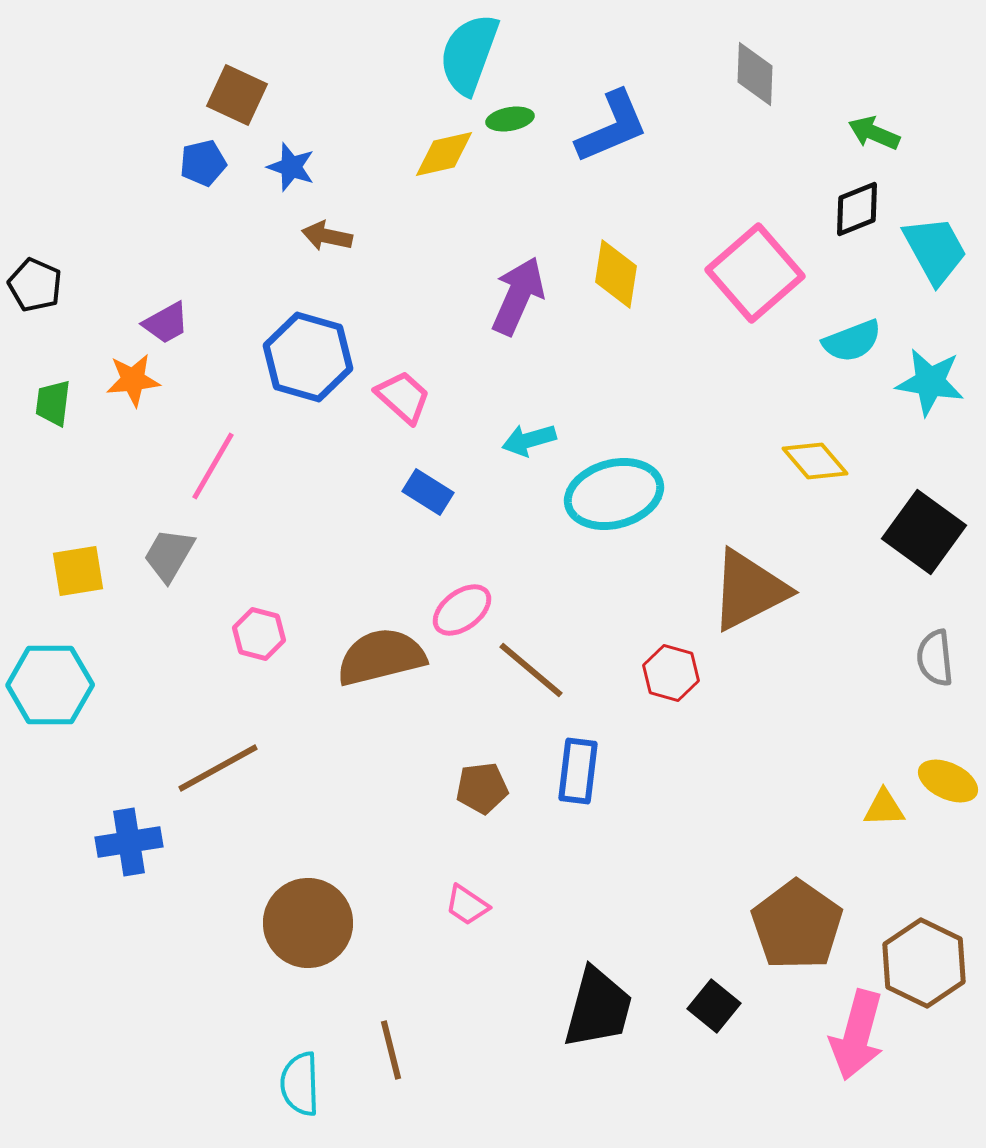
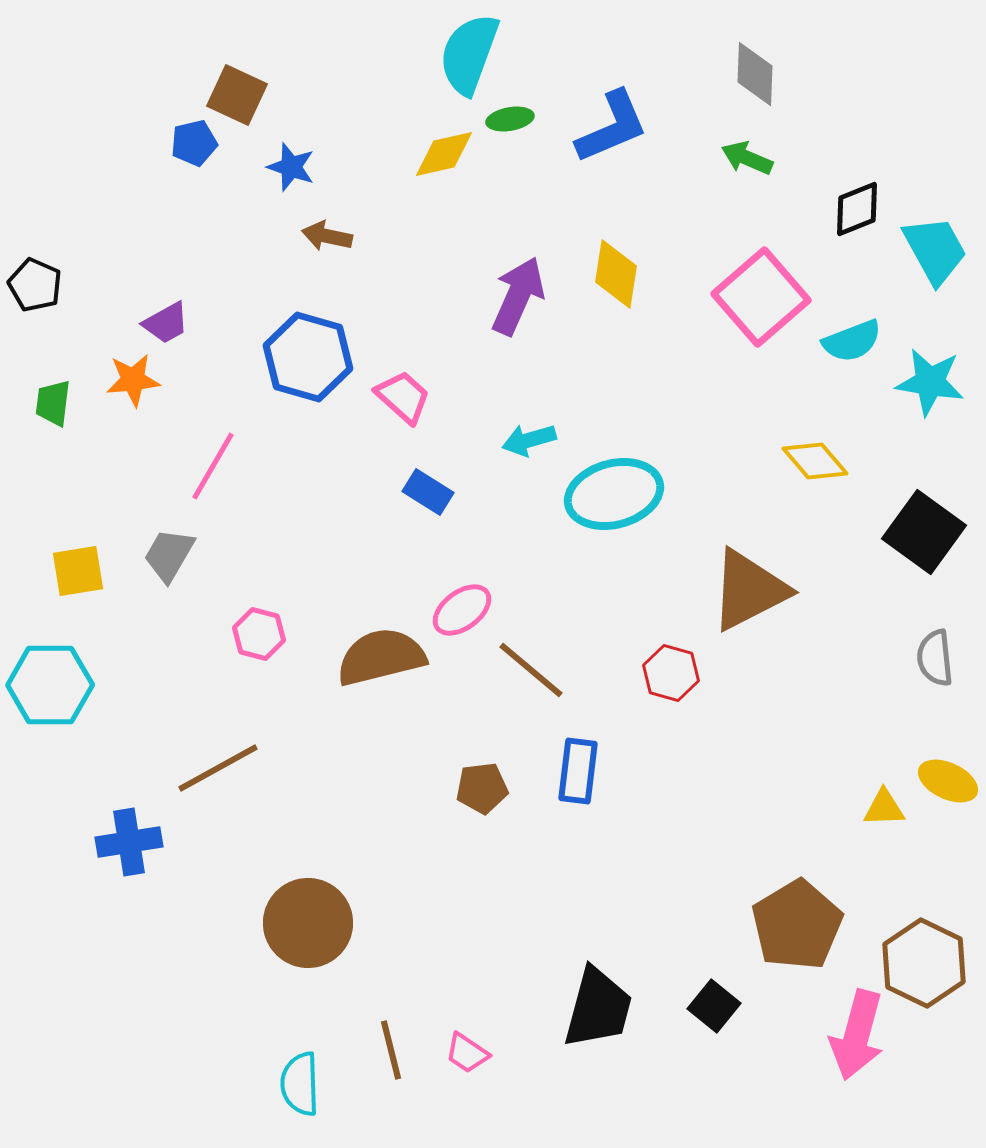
green arrow at (874, 133): moved 127 px left, 25 px down
blue pentagon at (203, 163): moved 9 px left, 20 px up
pink square at (755, 273): moved 6 px right, 24 px down
pink trapezoid at (467, 905): moved 148 px down
brown pentagon at (797, 925): rotated 6 degrees clockwise
